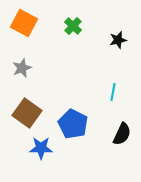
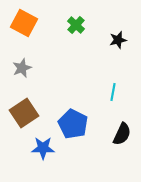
green cross: moved 3 px right, 1 px up
brown square: moved 3 px left; rotated 20 degrees clockwise
blue star: moved 2 px right
